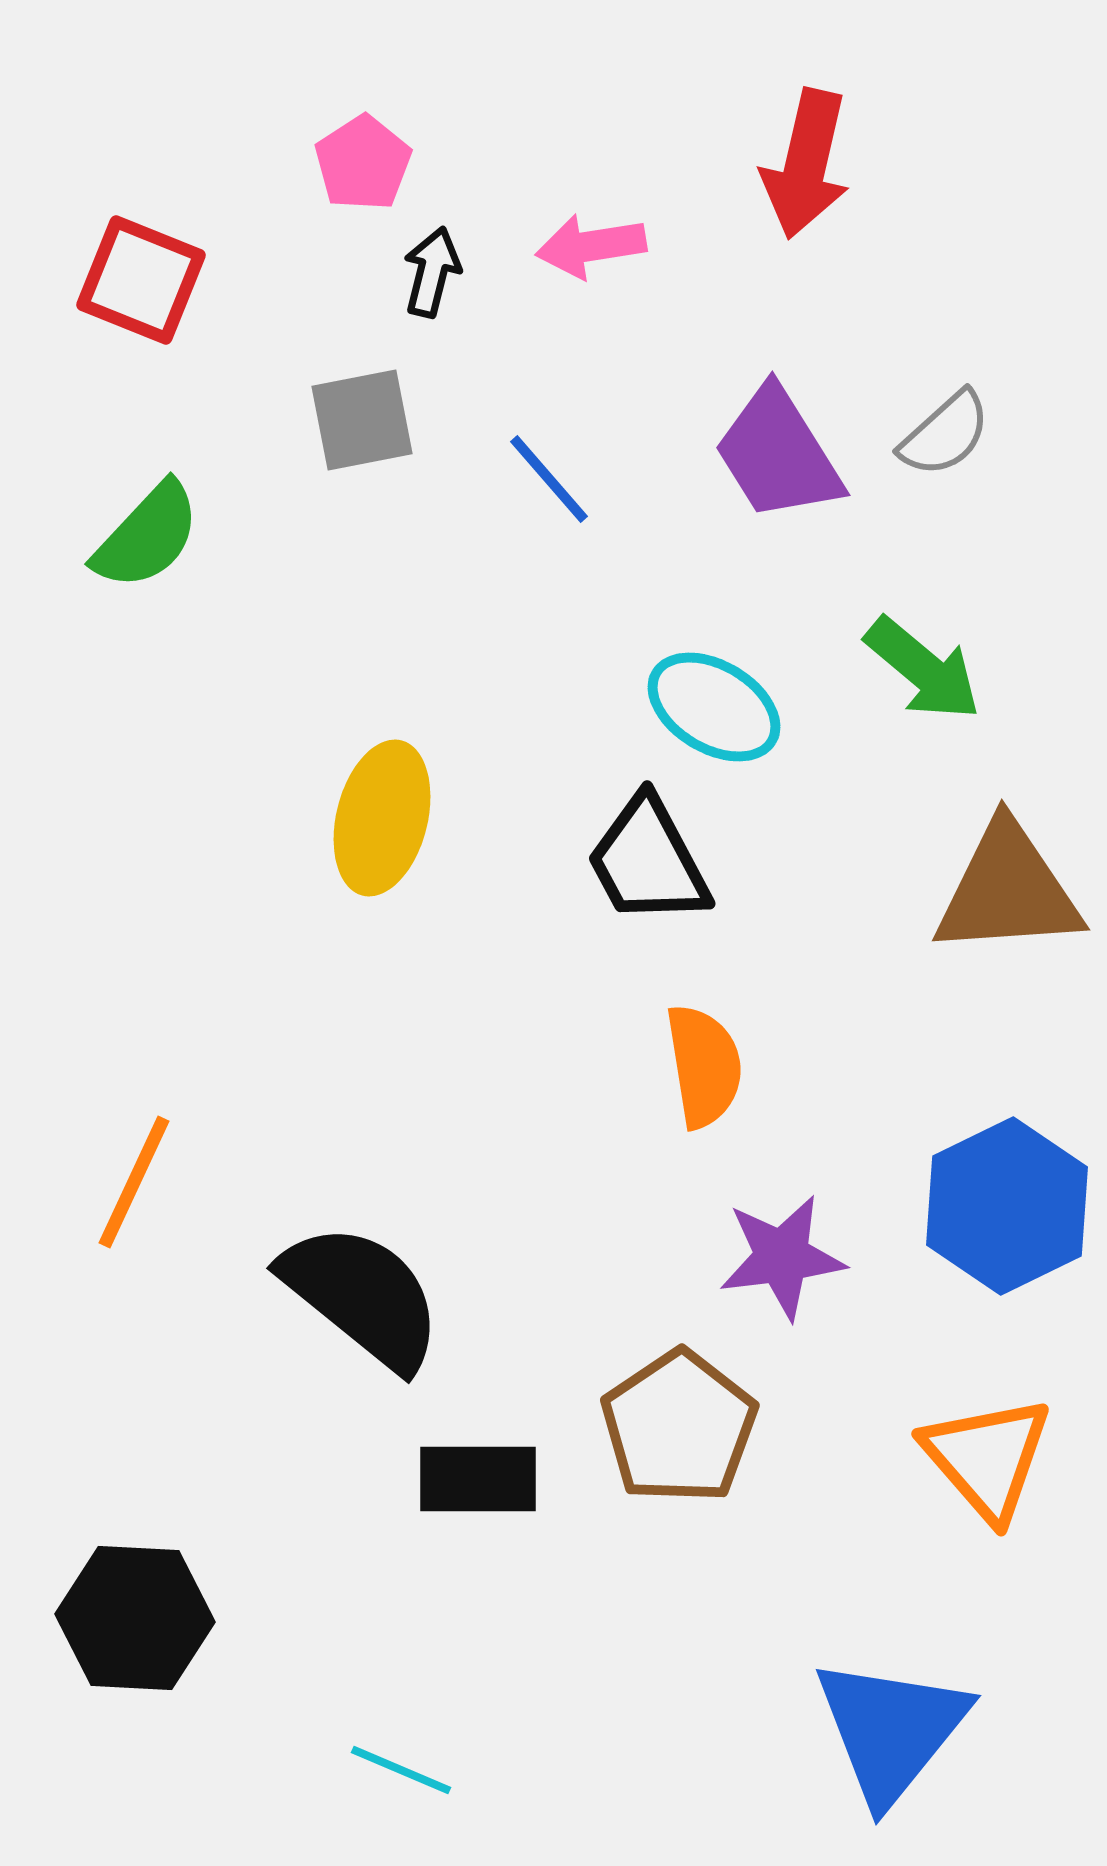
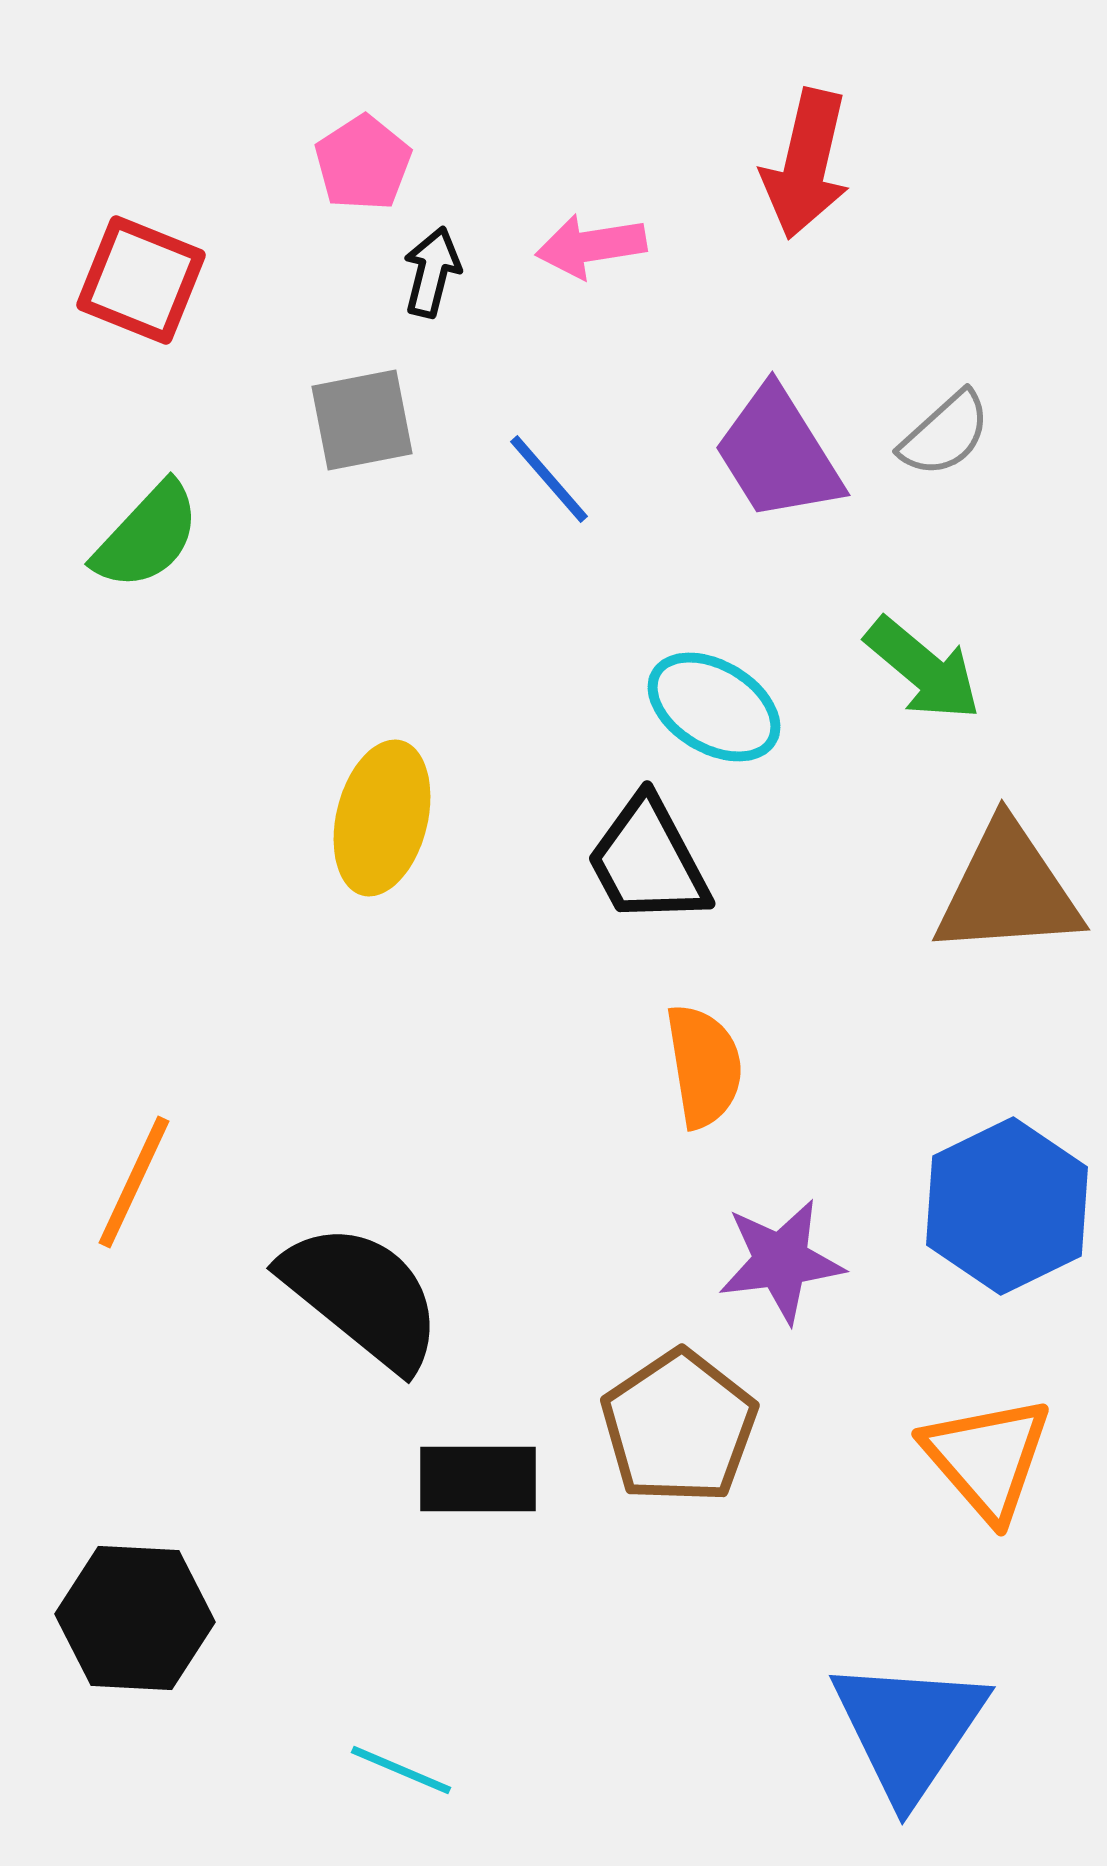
purple star: moved 1 px left, 4 px down
blue triangle: moved 18 px right, 1 px up; rotated 5 degrees counterclockwise
